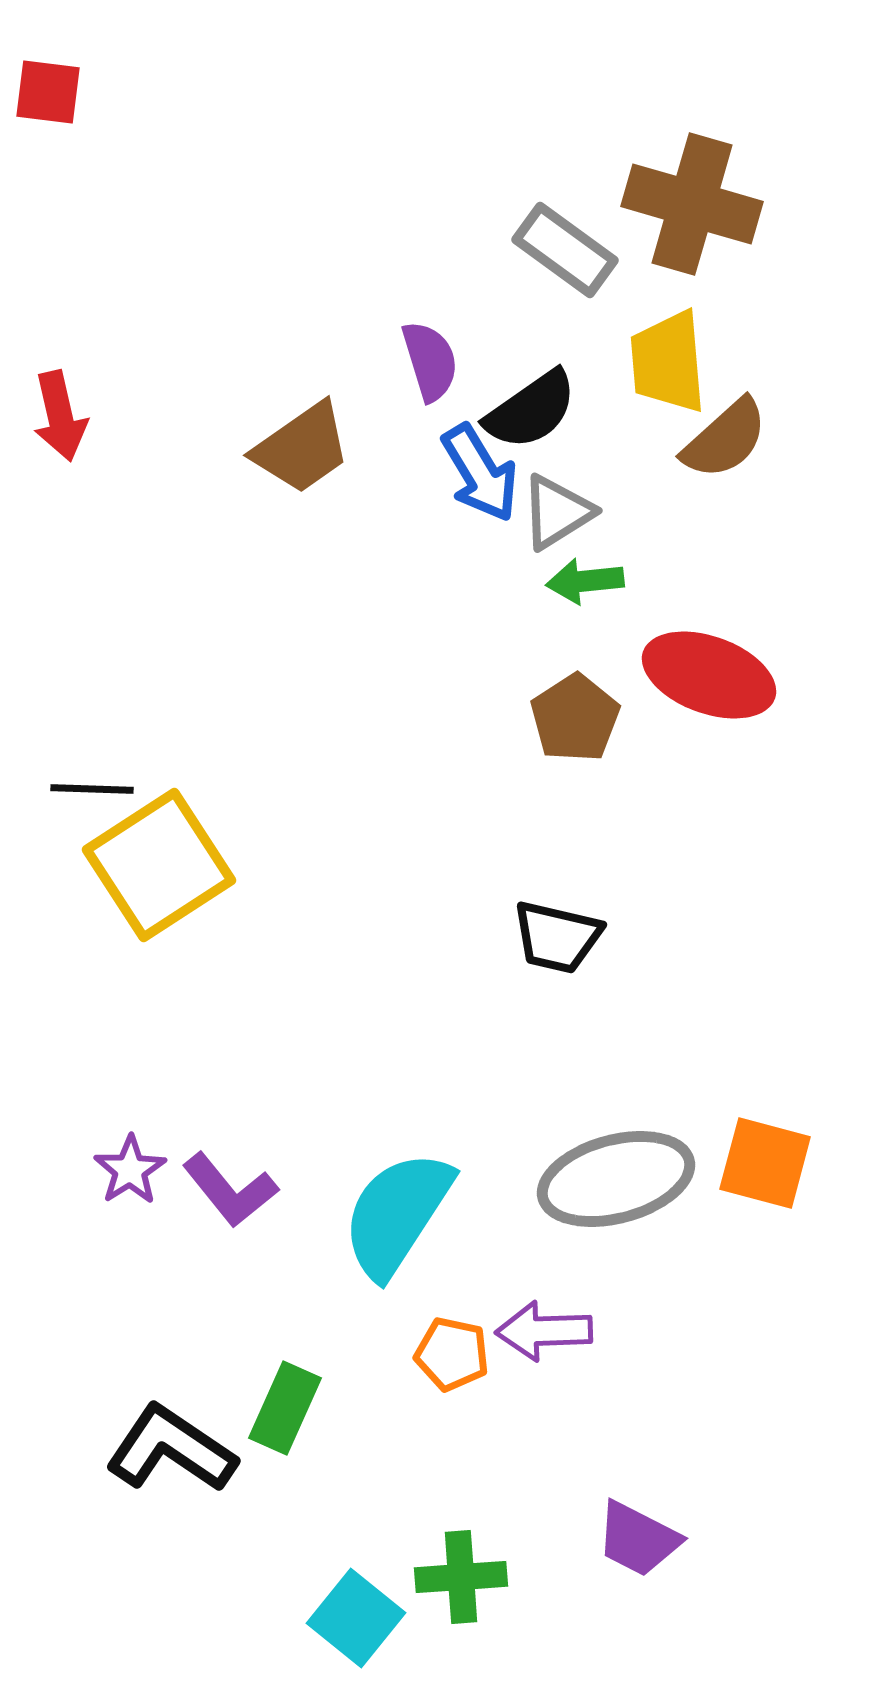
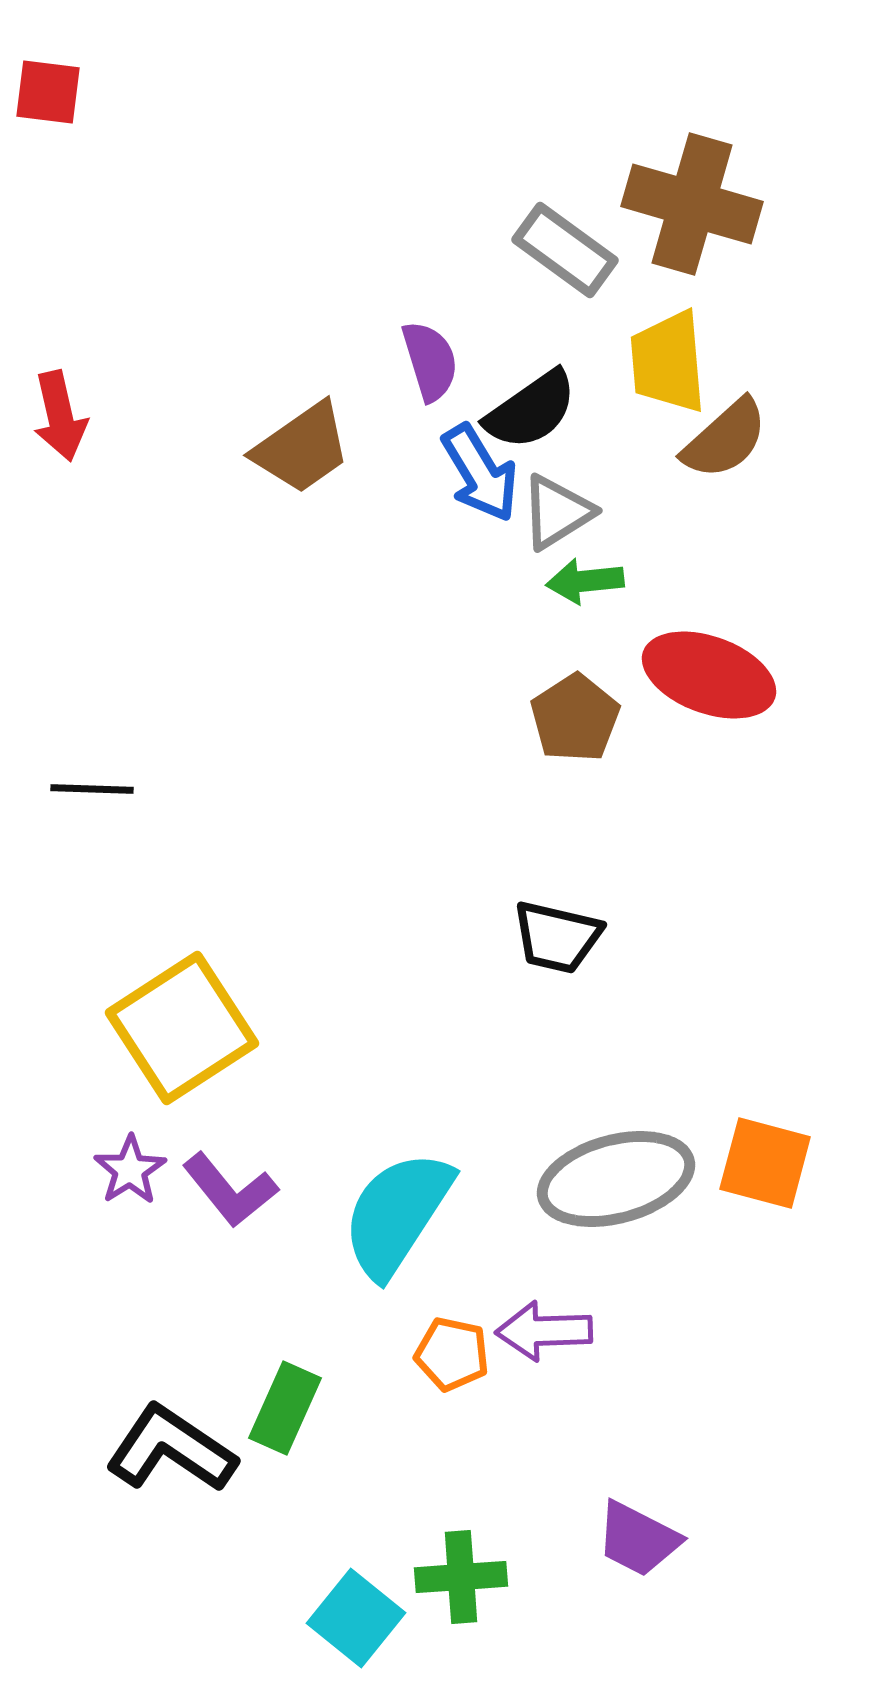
yellow square: moved 23 px right, 163 px down
